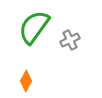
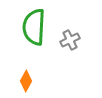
green semicircle: rotated 33 degrees counterclockwise
